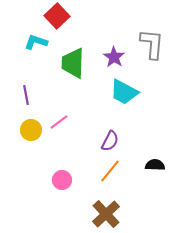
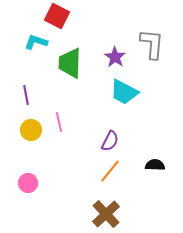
red square: rotated 20 degrees counterclockwise
purple star: moved 1 px right
green trapezoid: moved 3 px left
pink line: rotated 66 degrees counterclockwise
pink circle: moved 34 px left, 3 px down
